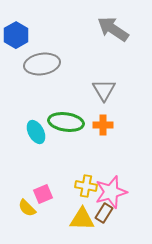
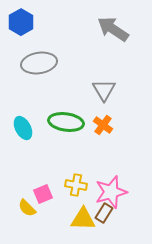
blue hexagon: moved 5 px right, 13 px up
gray ellipse: moved 3 px left, 1 px up
orange cross: rotated 36 degrees clockwise
cyan ellipse: moved 13 px left, 4 px up
yellow cross: moved 10 px left, 1 px up
yellow triangle: moved 1 px right
